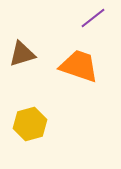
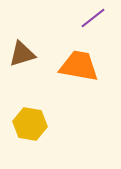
orange trapezoid: rotated 9 degrees counterclockwise
yellow hexagon: rotated 24 degrees clockwise
